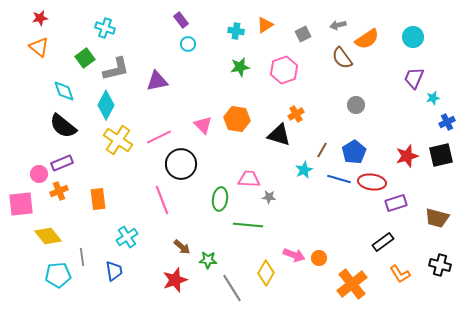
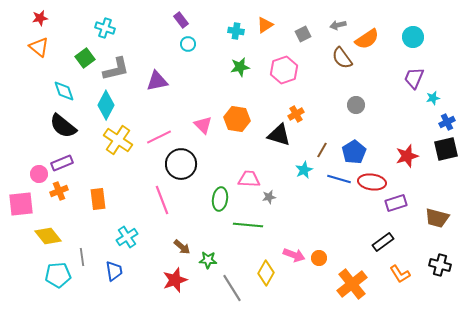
black square at (441, 155): moved 5 px right, 6 px up
gray star at (269, 197): rotated 16 degrees counterclockwise
